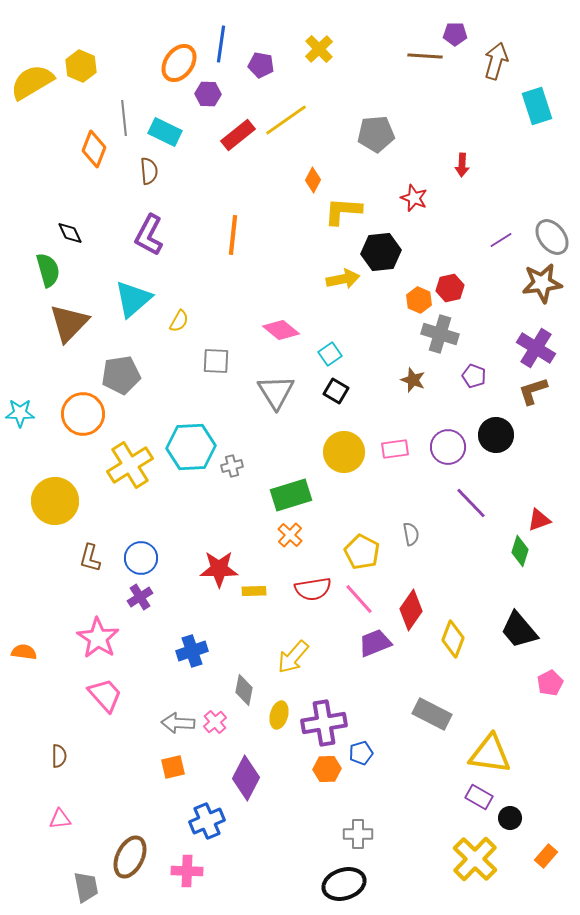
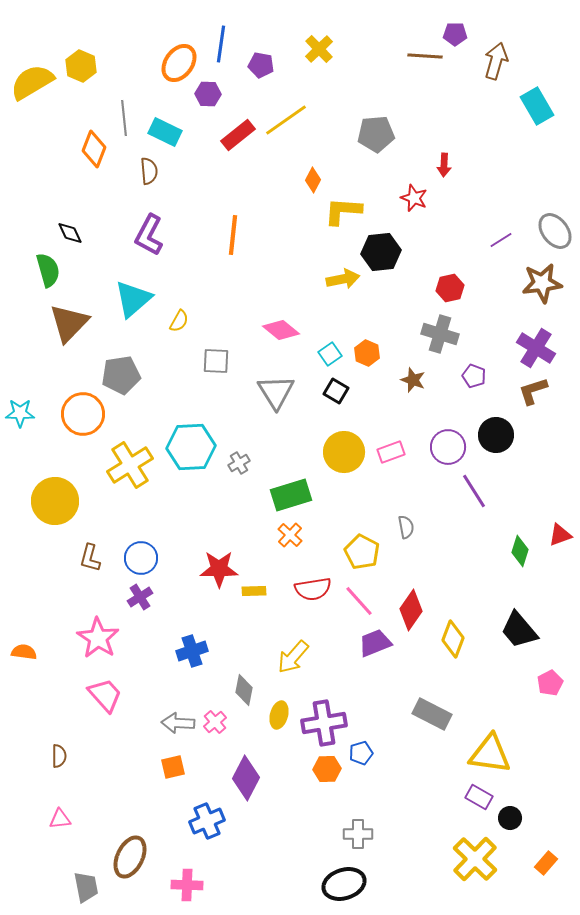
cyan rectangle at (537, 106): rotated 12 degrees counterclockwise
red arrow at (462, 165): moved 18 px left
gray ellipse at (552, 237): moved 3 px right, 6 px up
orange hexagon at (419, 300): moved 52 px left, 53 px down
pink rectangle at (395, 449): moved 4 px left, 3 px down; rotated 12 degrees counterclockwise
gray cross at (232, 466): moved 7 px right, 3 px up; rotated 15 degrees counterclockwise
purple line at (471, 503): moved 3 px right, 12 px up; rotated 12 degrees clockwise
red triangle at (539, 520): moved 21 px right, 15 px down
gray semicircle at (411, 534): moved 5 px left, 7 px up
pink line at (359, 599): moved 2 px down
orange rectangle at (546, 856): moved 7 px down
pink cross at (187, 871): moved 14 px down
